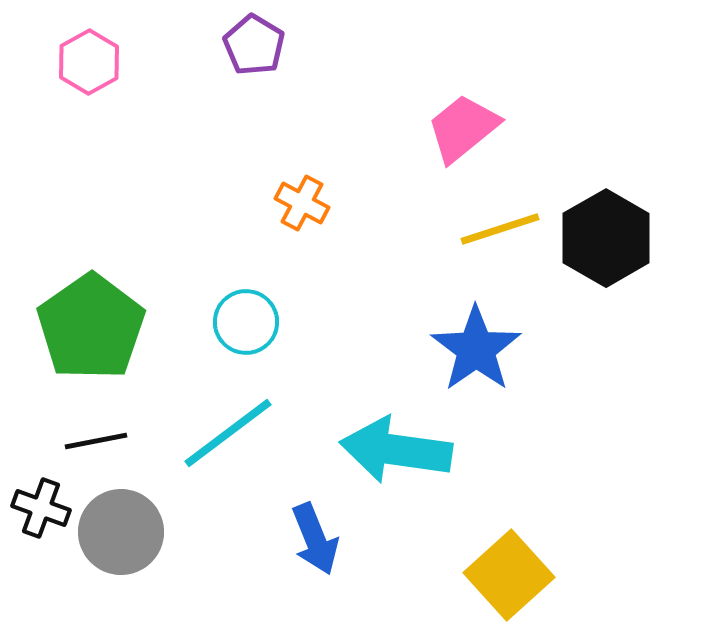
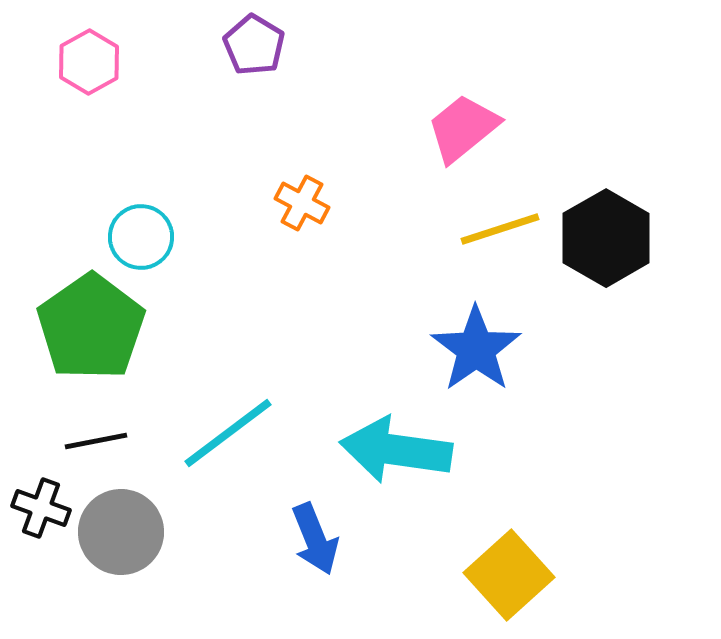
cyan circle: moved 105 px left, 85 px up
